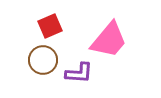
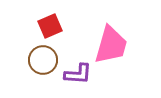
pink trapezoid: moved 2 px right, 5 px down; rotated 24 degrees counterclockwise
purple L-shape: moved 1 px left, 1 px down
